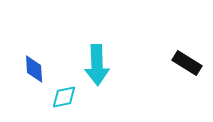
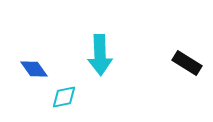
cyan arrow: moved 3 px right, 10 px up
blue diamond: rotated 32 degrees counterclockwise
